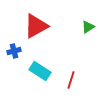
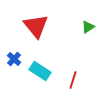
red triangle: rotated 40 degrees counterclockwise
blue cross: moved 8 px down; rotated 32 degrees counterclockwise
red line: moved 2 px right
